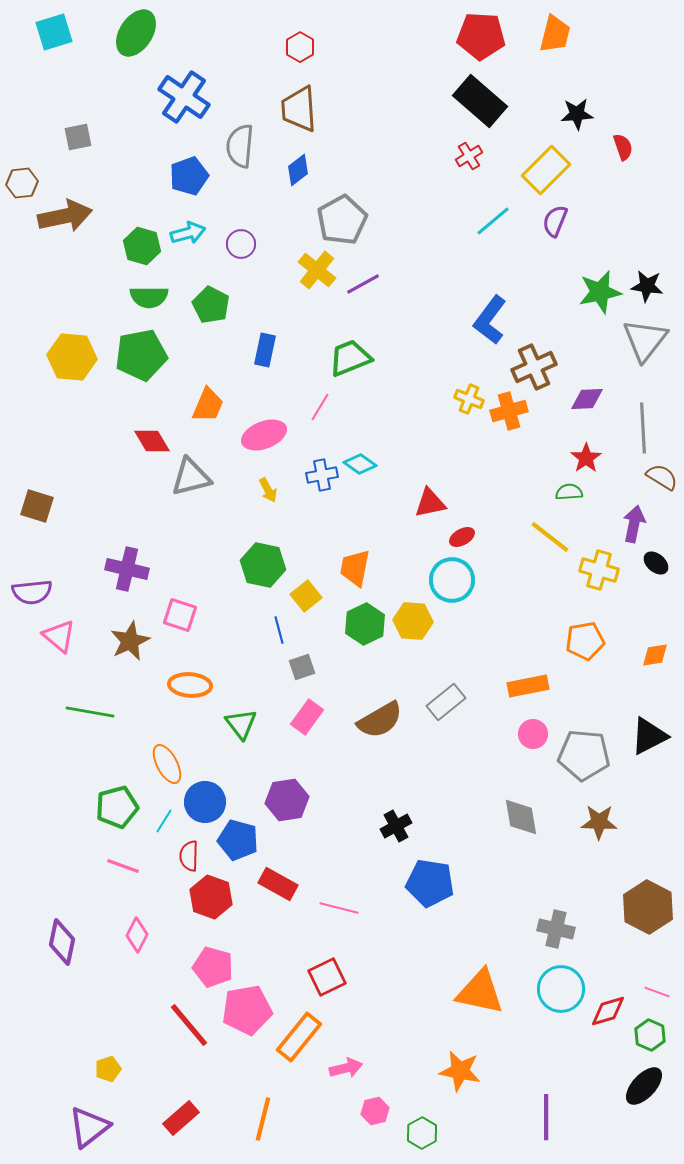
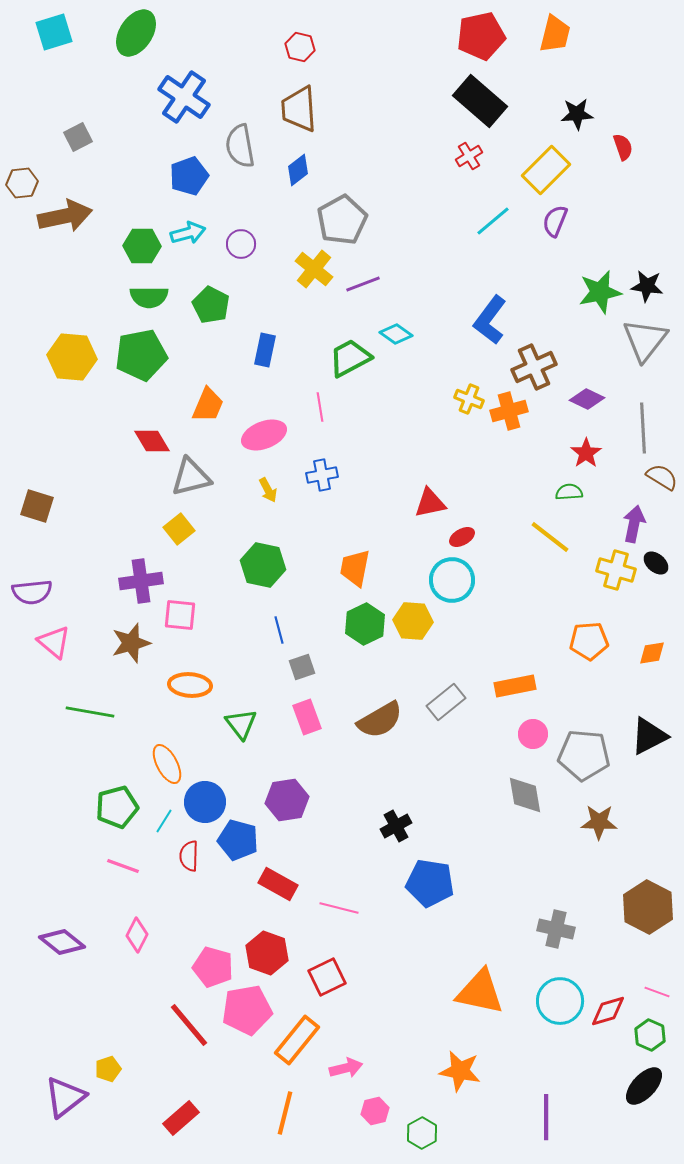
red pentagon at (481, 36): rotated 15 degrees counterclockwise
red hexagon at (300, 47): rotated 16 degrees counterclockwise
gray square at (78, 137): rotated 16 degrees counterclockwise
gray semicircle at (240, 146): rotated 15 degrees counterclockwise
green hexagon at (142, 246): rotated 15 degrees counterclockwise
yellow cross at (317, 270): moved 3 px left, 1 px up
purple line at (363, 284): rotated 8 degrees clockwise
green trapezoid at (350, 358): rotated 6 degrees counterclockwise
purple diamond at (587, 399): rotated 28 degrees clockwise
pink line at (320, 407): rotated 40 degrees counterclockwise
red star at (586, 458): moved 5 px up
cyan diamond at (360, 464): moved 36 px right, 130 px up
purple cross at (127, 569): moved 14 px right, 12 px down; rotated 21 degrees counterclockwise
yellow cross at (599, 570): moved 17 px right
yellow square at (306, 596): moved 127 px left, 67 px up
pink square at (180, 615): rotated 12 degrees counterclockwise
pink triangle at (59, 636): moved 5 px left, 6 px down
brown star at (130, 641): moved 1 px right, 2 px down; rotated 9 degrees clockwise
orange pentagon at (585, 641): moved 4 px right; rotated 6 degrees clockwise
orange diamond at (655, 655): moved 3 px left, 2 px up
orange rectangle at (528, 686): moved 13 px left
pink rectangle at (307, 717): rotated 56 degrees counterclockwise
gray diamond at (521, 817): moved 4 px right, 22 px up
red hexagon at (211, 897): moved 56 px right, 56 px down
purple diamond at (62, 942): rotated 63 degrees counterclockwise
cyan circle at (561, 989): moved 1 px left, 12 px down
orange rectangle at (299, 1037): moved 2 px left, 3 px down
orange line at (263, 1119): moved 22 px right, 6 px up
purple triangle at (89, 1127): moved 24 px left, 30 px up
